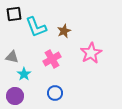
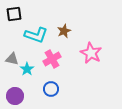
cyan L-shape: moved 8 px down; rotated 50 degrees counterclockwise
pink star: rotated 15 degrees counterclockwise
gray triangle: moved 2 px down
cyan star: moved 3 px right, 5 px up
blue circle: moved 4 px left, 4 px up
